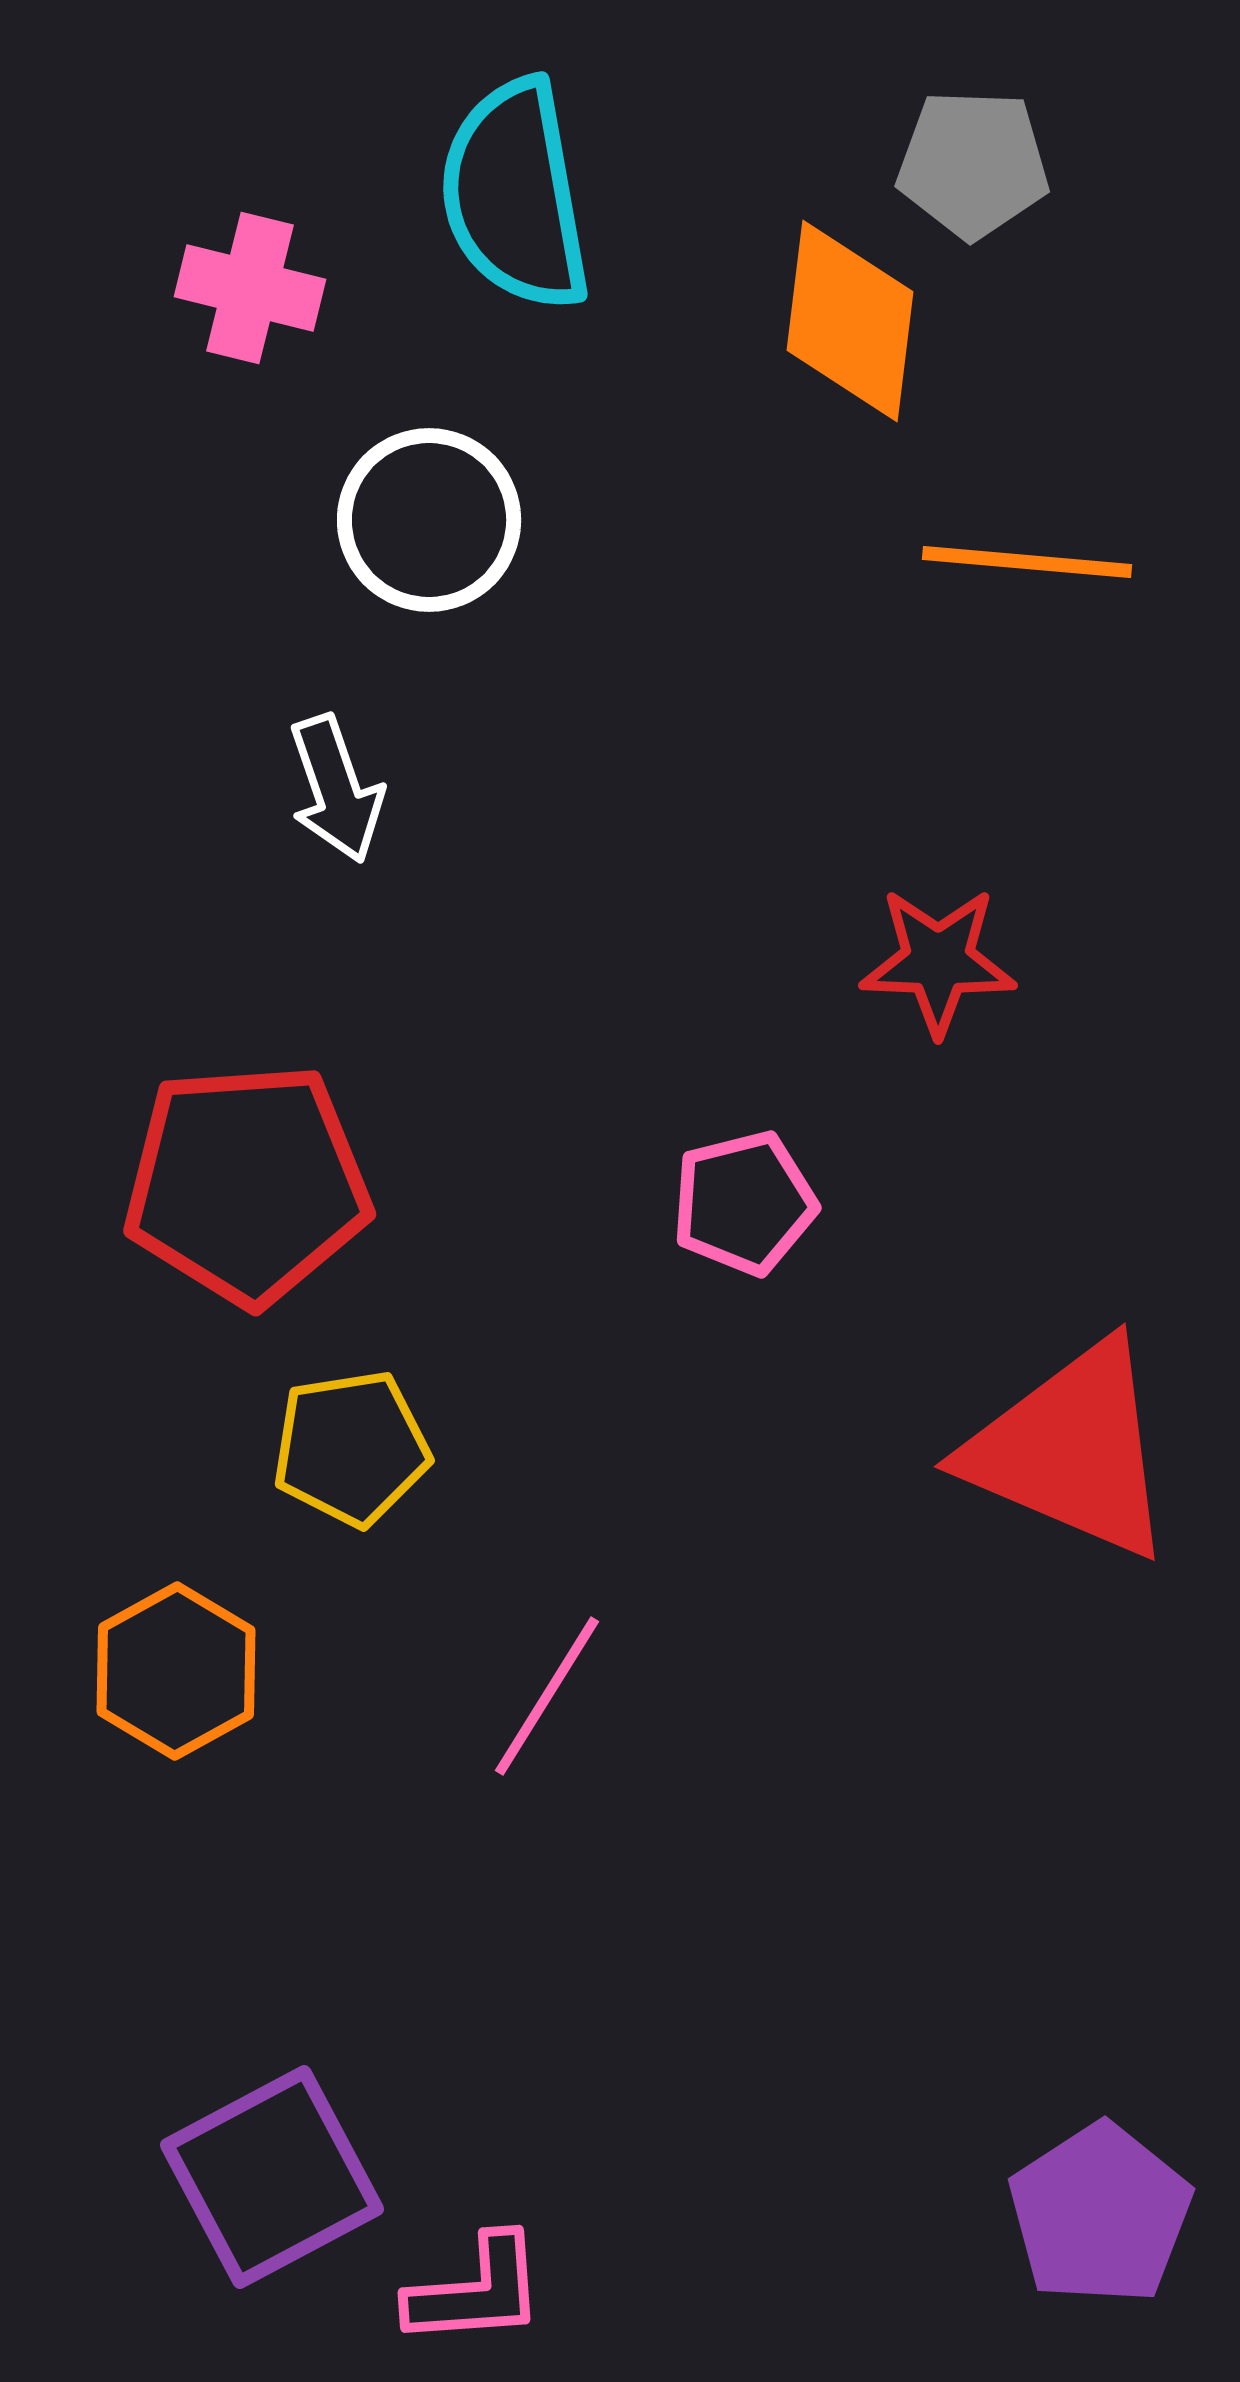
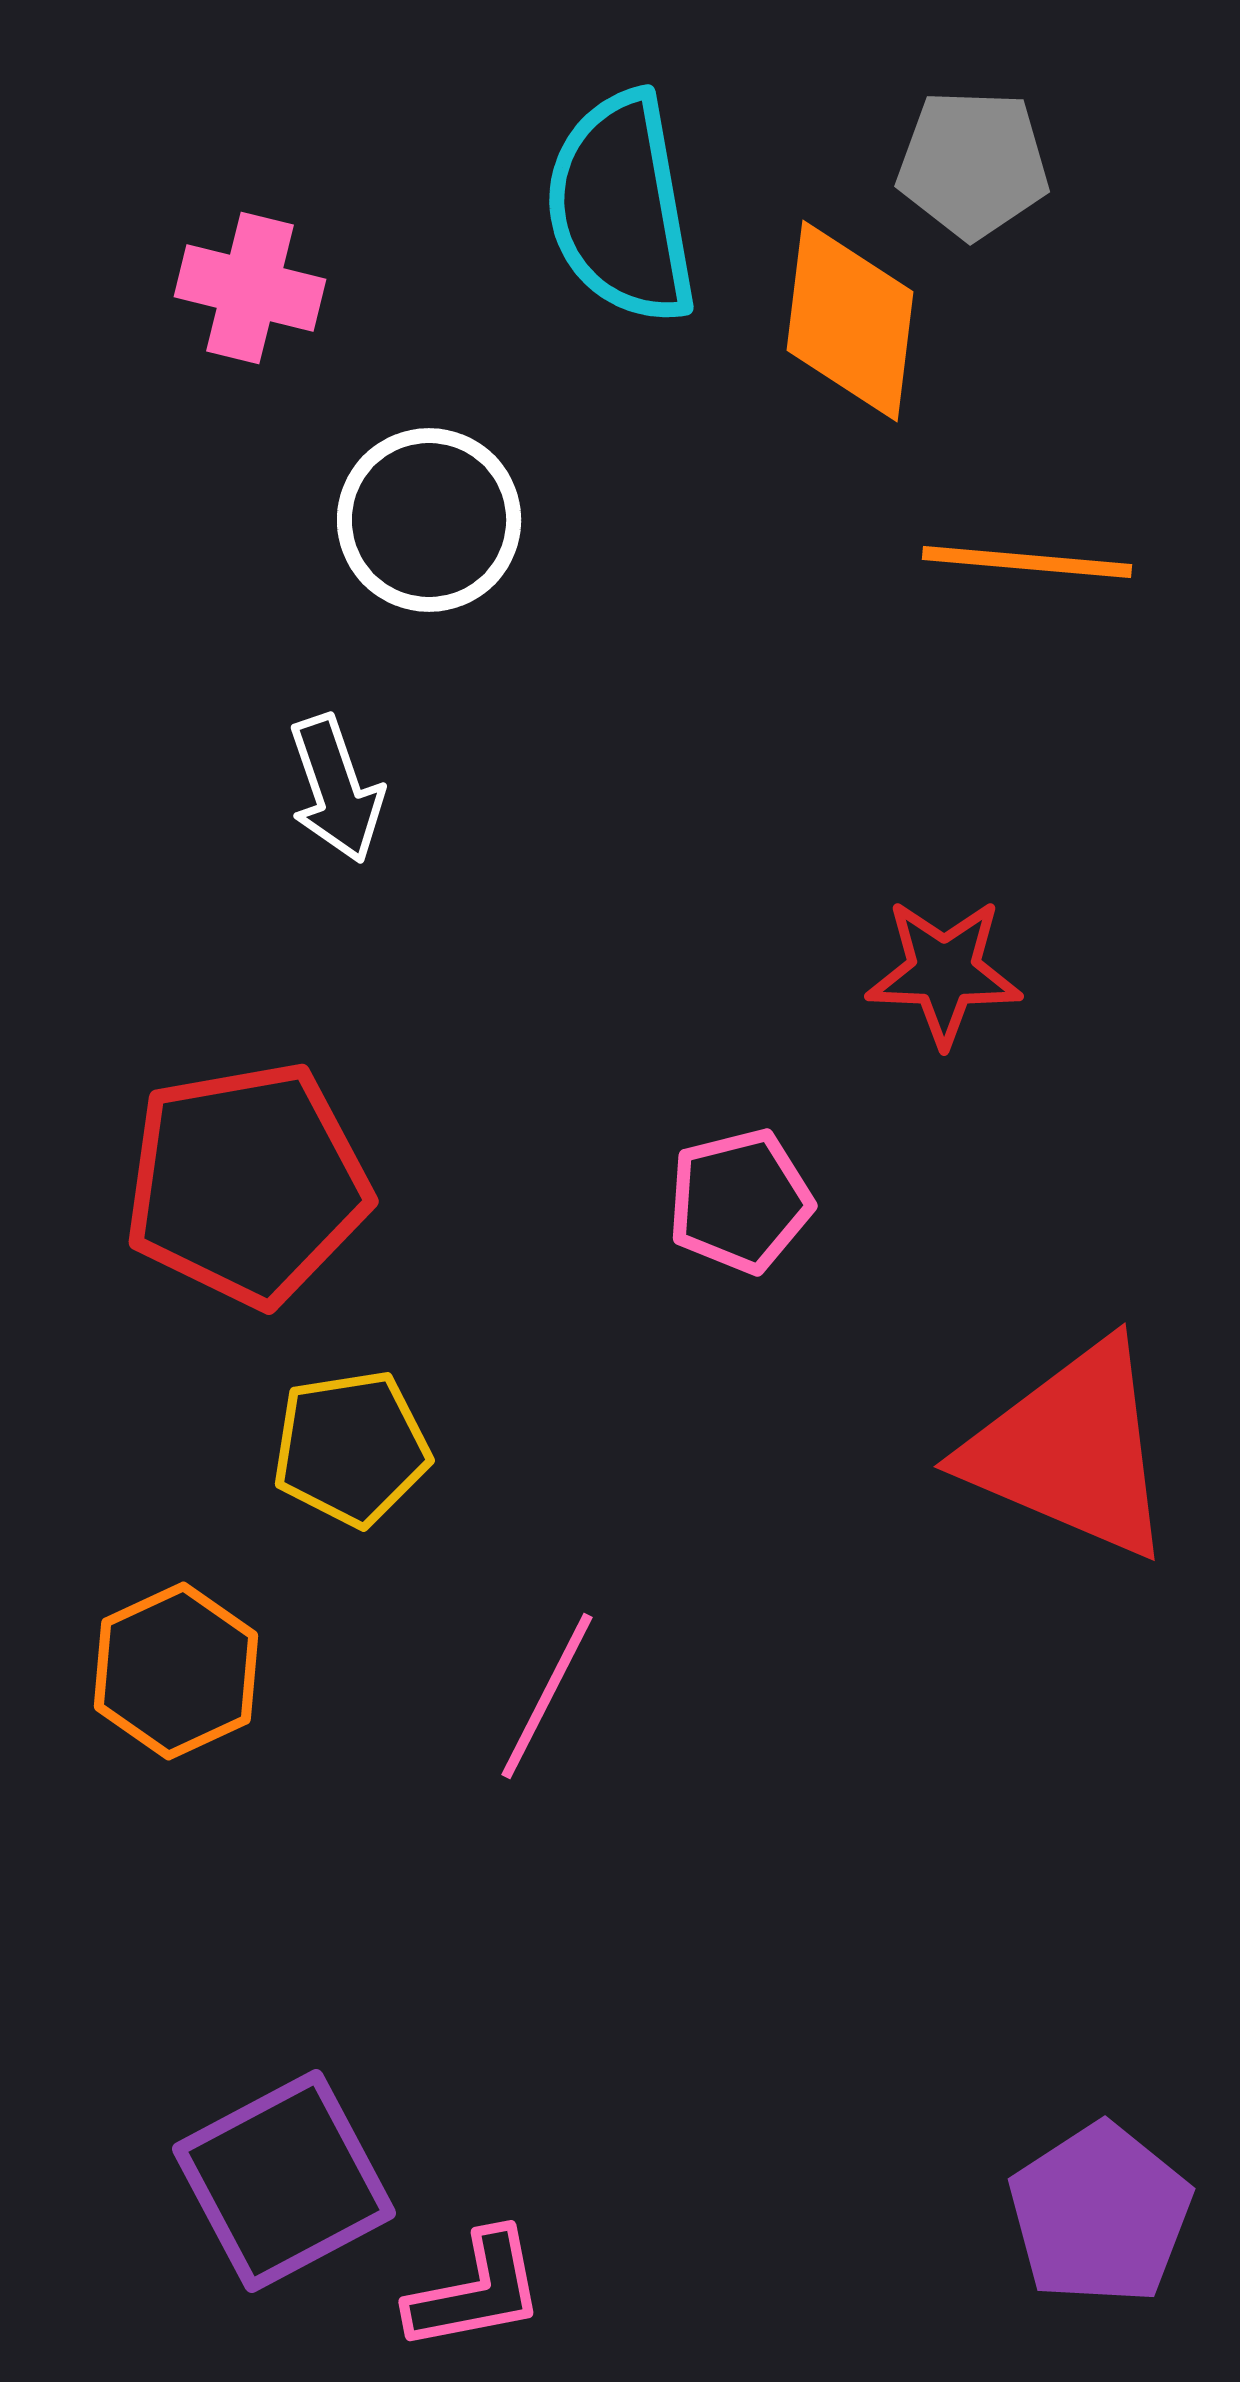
cyan semicircle: moved 106 px right, 13 px down
red star: moved 6 px right, 11 px down
red pentagon: rotated 6 degrees counterclockwise
pink pentagon: moved 4 px left, 2 px up
orange hexagon: rotated 4 degrees clockwise
pink line: rotated 5 degrees counterclockwise
purple square: moved 12 px right, 4 px down
pink L-shape: rotated 7 degrees counterclockwise
